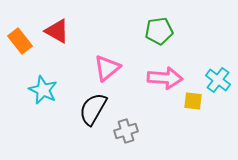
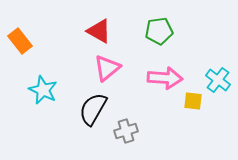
red triangle: moved 42 px right
